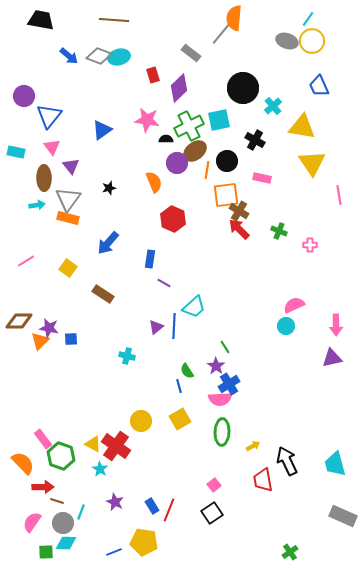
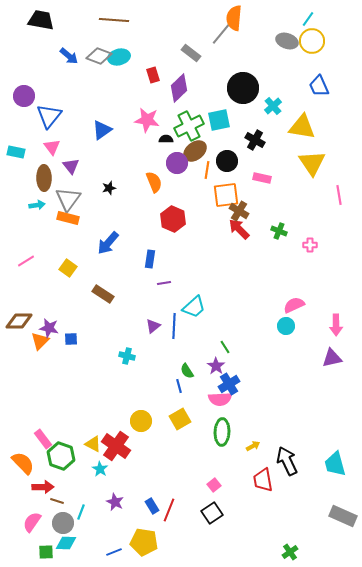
purple line at (164, 283): rotated 40 degrees counterclockwise
purple triangle at (156, 327): moved 3 px left, 1 px up
